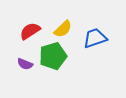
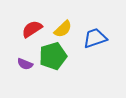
red semicircle: moved 2 px right, 2 px up
